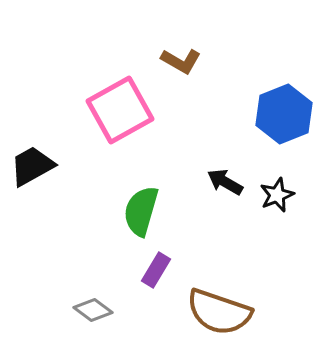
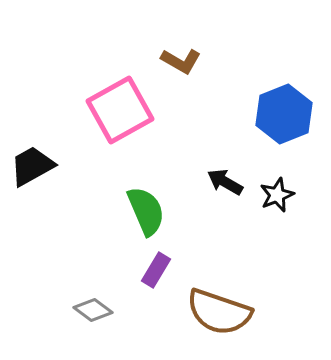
green semicircle: moved 5 px right; rotated 141 degrees clockwise
